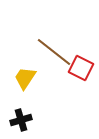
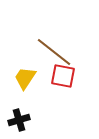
red square: moved 18 px left, 8 px down; rotated 15 degrees counterclockwise
black cross: moved 2 px left
